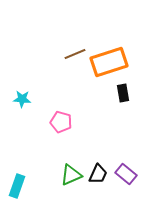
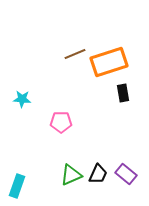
pink pentagon: rotated 15 degrees counterclockwise
